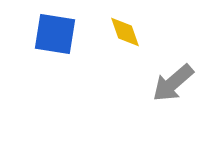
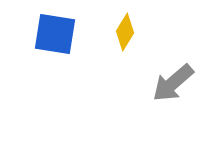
yellow diamond: rotated 51 degrees clockwise
